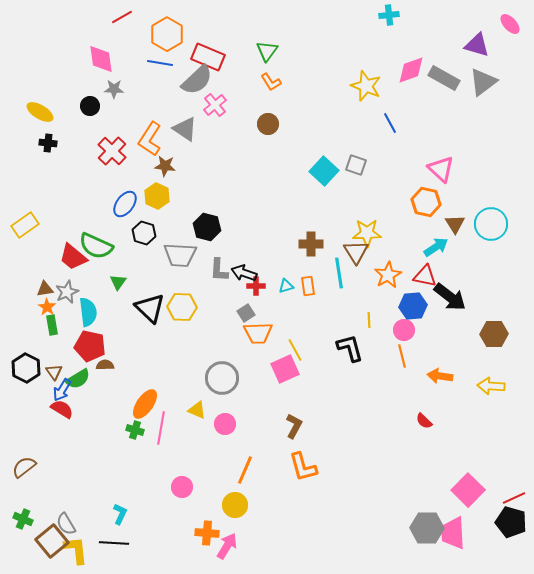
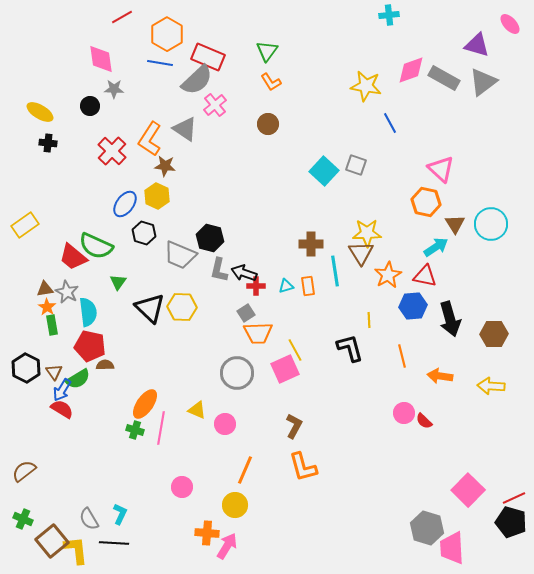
yellow star at (366, 86): rotated 12 degrees counterclockwise
black hexagon at (207, 227): moved 3 px right, 11 px down
brown triangle at (356, 252): moved 5 px right, 1 px down
gray trapezoid at (180, 255): rotated 20 degrees clockwise
gray L-shape at (219, 270): rotated 10 degrees clockwise
cyan line at (339, 273): moved 4 px left, 2 px up
gray star at (67, 292): rotated 20 degrees counterclockwise
black arrow at (450, 297): moved 22 px down; rotated 36 degrees clockwise
pink circle at (404, 330): moved 83 px down
gray circle at (222, 378): moved 15 px right, 5 px up
brown semicircle at (24, 467): moved 4 px down
gray semicircle at (66, 524): moved 23 px right, 5 px up
gray hexagon at (427, 528): rotated 16 degrees clockwise
pink trapezoid at (453, 533): moved 1 px left, 15 px down
